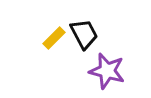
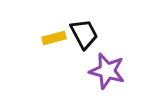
yellow rectangle: rotated 30 degrees clockwise
